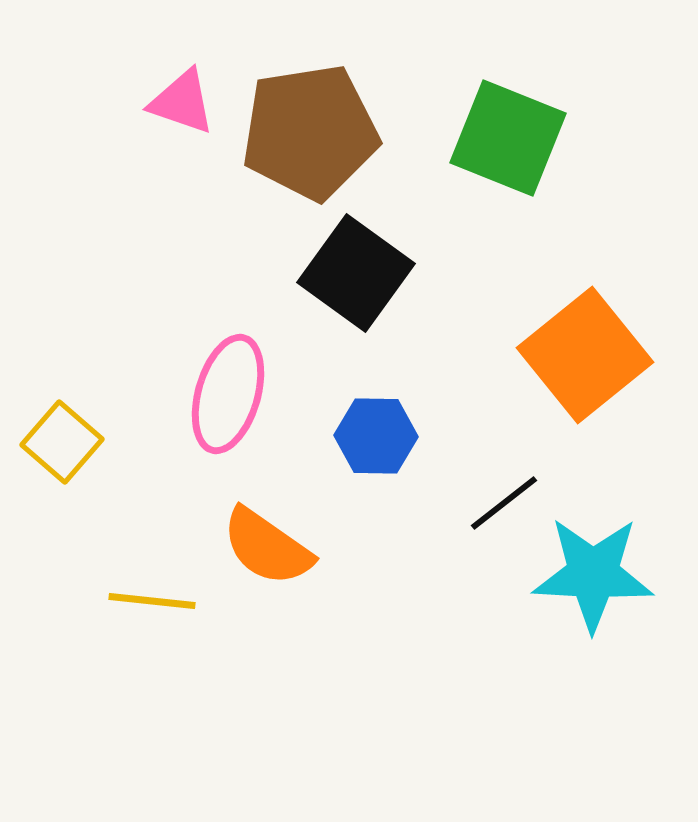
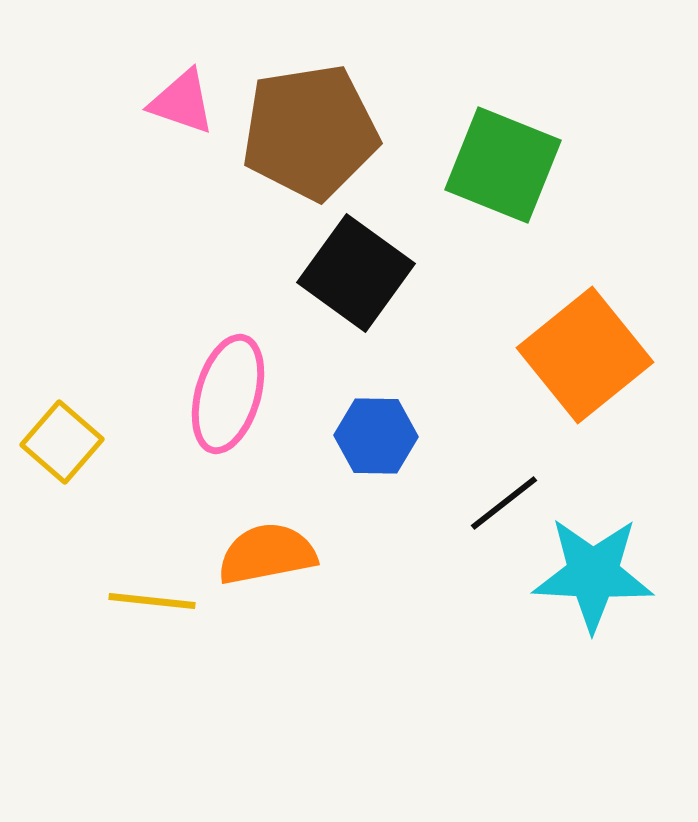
green square: moved 5 px left, 27 px down
orange semicircle: moved 7 px down; rotated 134 degrees clockwise
